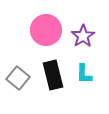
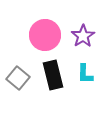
pink circle: moved 1 px left, 5 px down
cyan L-shape: moved 1 px right
